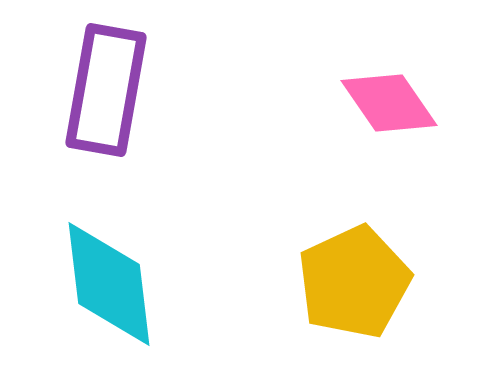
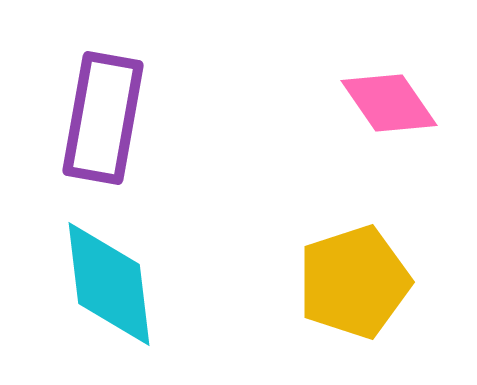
purple rectangle: moved 3 px left, 28 px down
yellow pentagon: rotated 7 degrees clockwise
